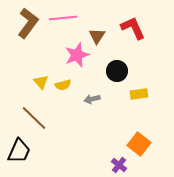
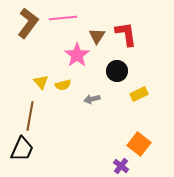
red L-shape: moved 7 px left, 6 px down; rotated 16 degrees clockwise
pink star: rotated 15 degrees counterclockwise
yellow rectangle: rotated 18 degrees counterclockwise
brown line: moved 4 px left, 2 px up; rotated 56 degrees clockwise
black trapezoid: moved 3 px right, 2 px up
purple cross: moved 2 px right, 1 px down
